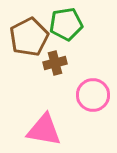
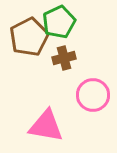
green pentagon: moved 7 px left, 2 px up; rotated 16 degrees counterclockwise
brown cross: moved 9 px right, 5 px up
pink triangle: moved 2 px right, 4 px up
